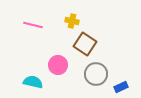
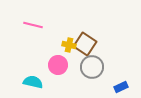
yellow cross: moved 3 px left, 24 px down
gray circle: moved 4 px left, 7 px up
